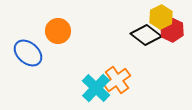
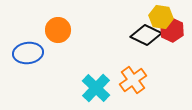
yellow hexagon: rotated 25 degrees counterclockwise
orange circle: moved 1 px up
black diamond: rotated 12 degrees counterclockwise
blue ellipse: rotated 48 degrees counterclockwise
orange cross: moved 16 px right
